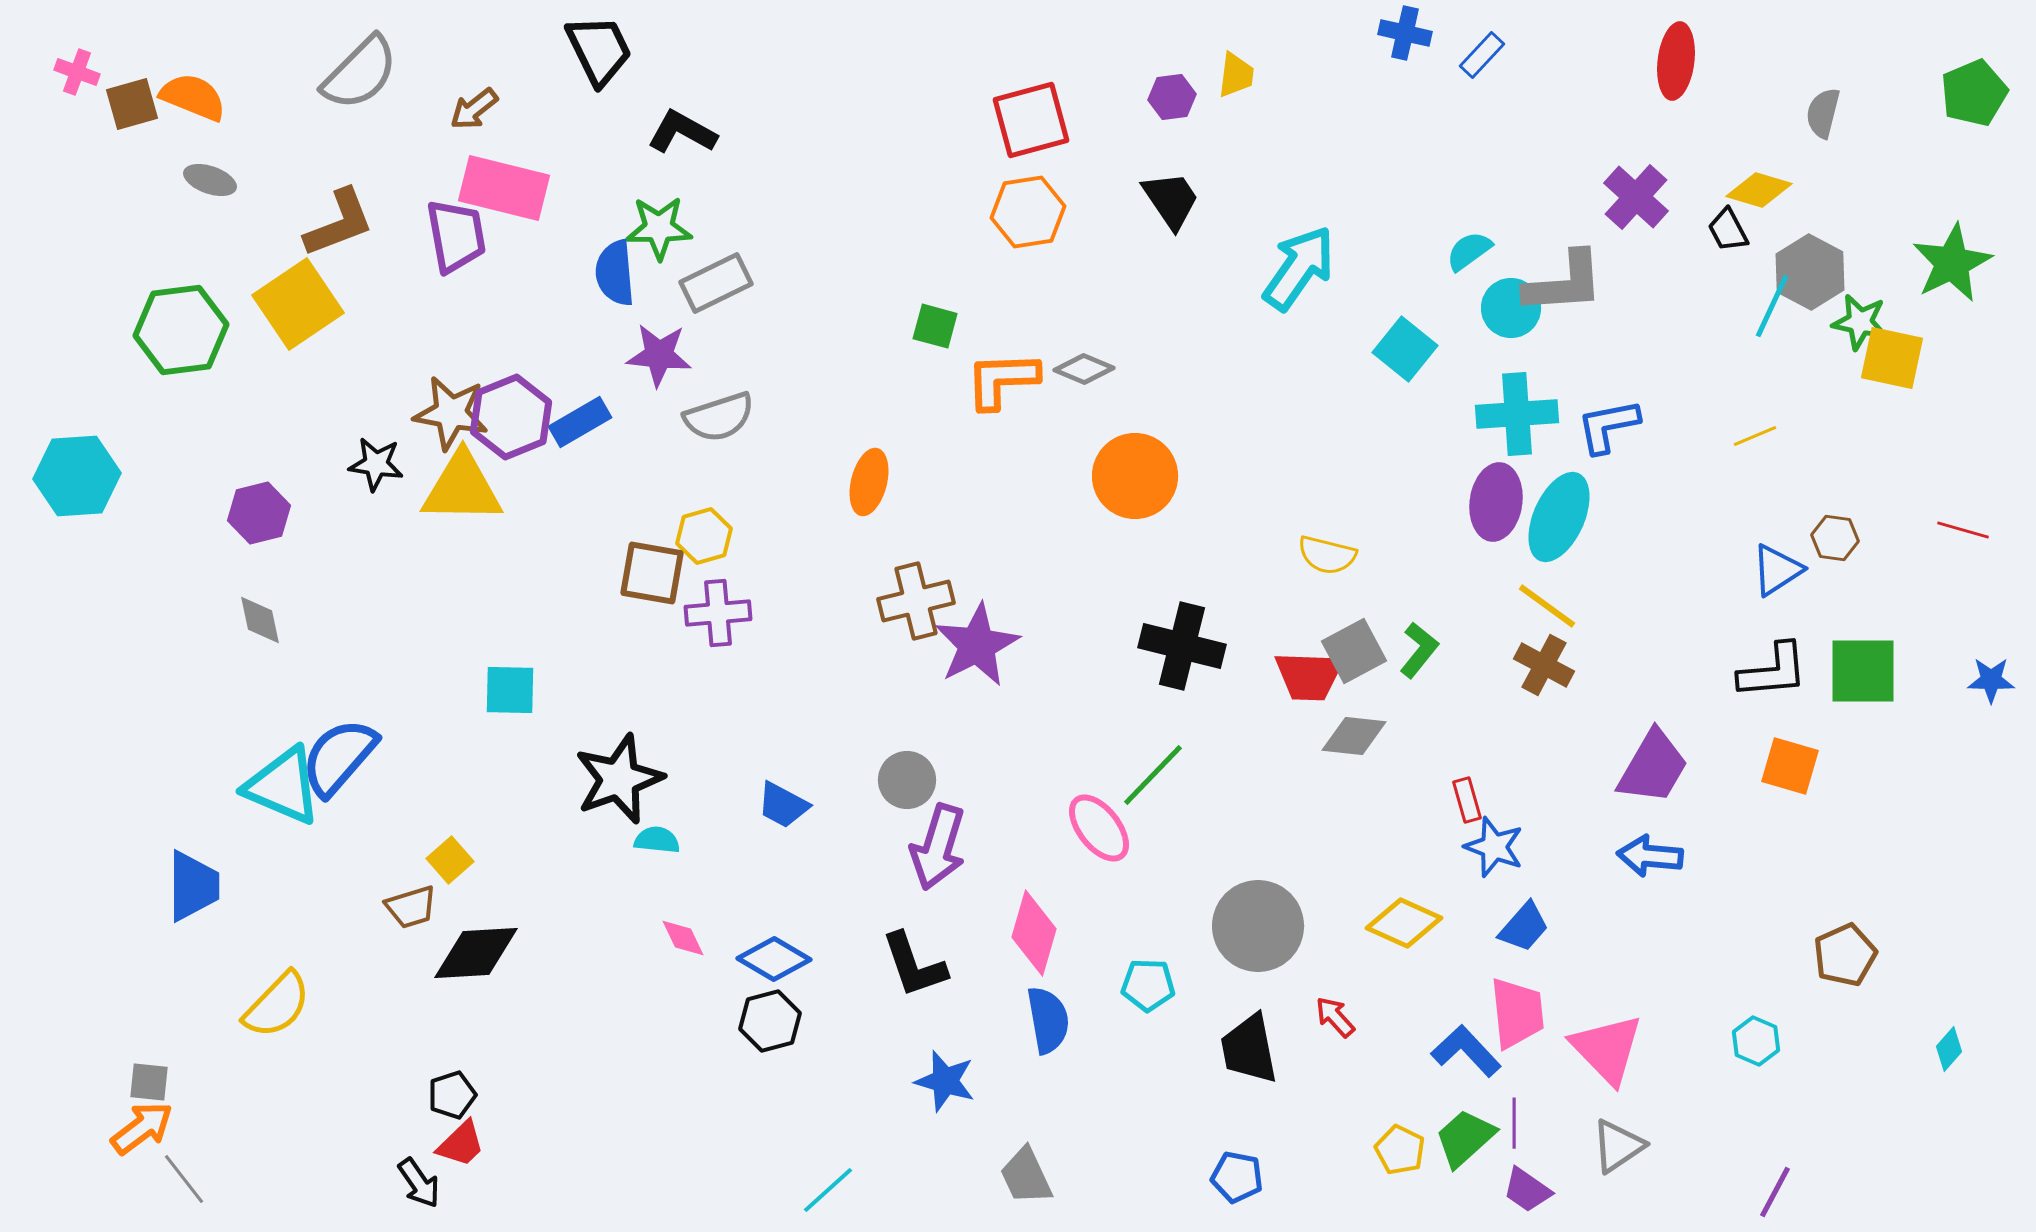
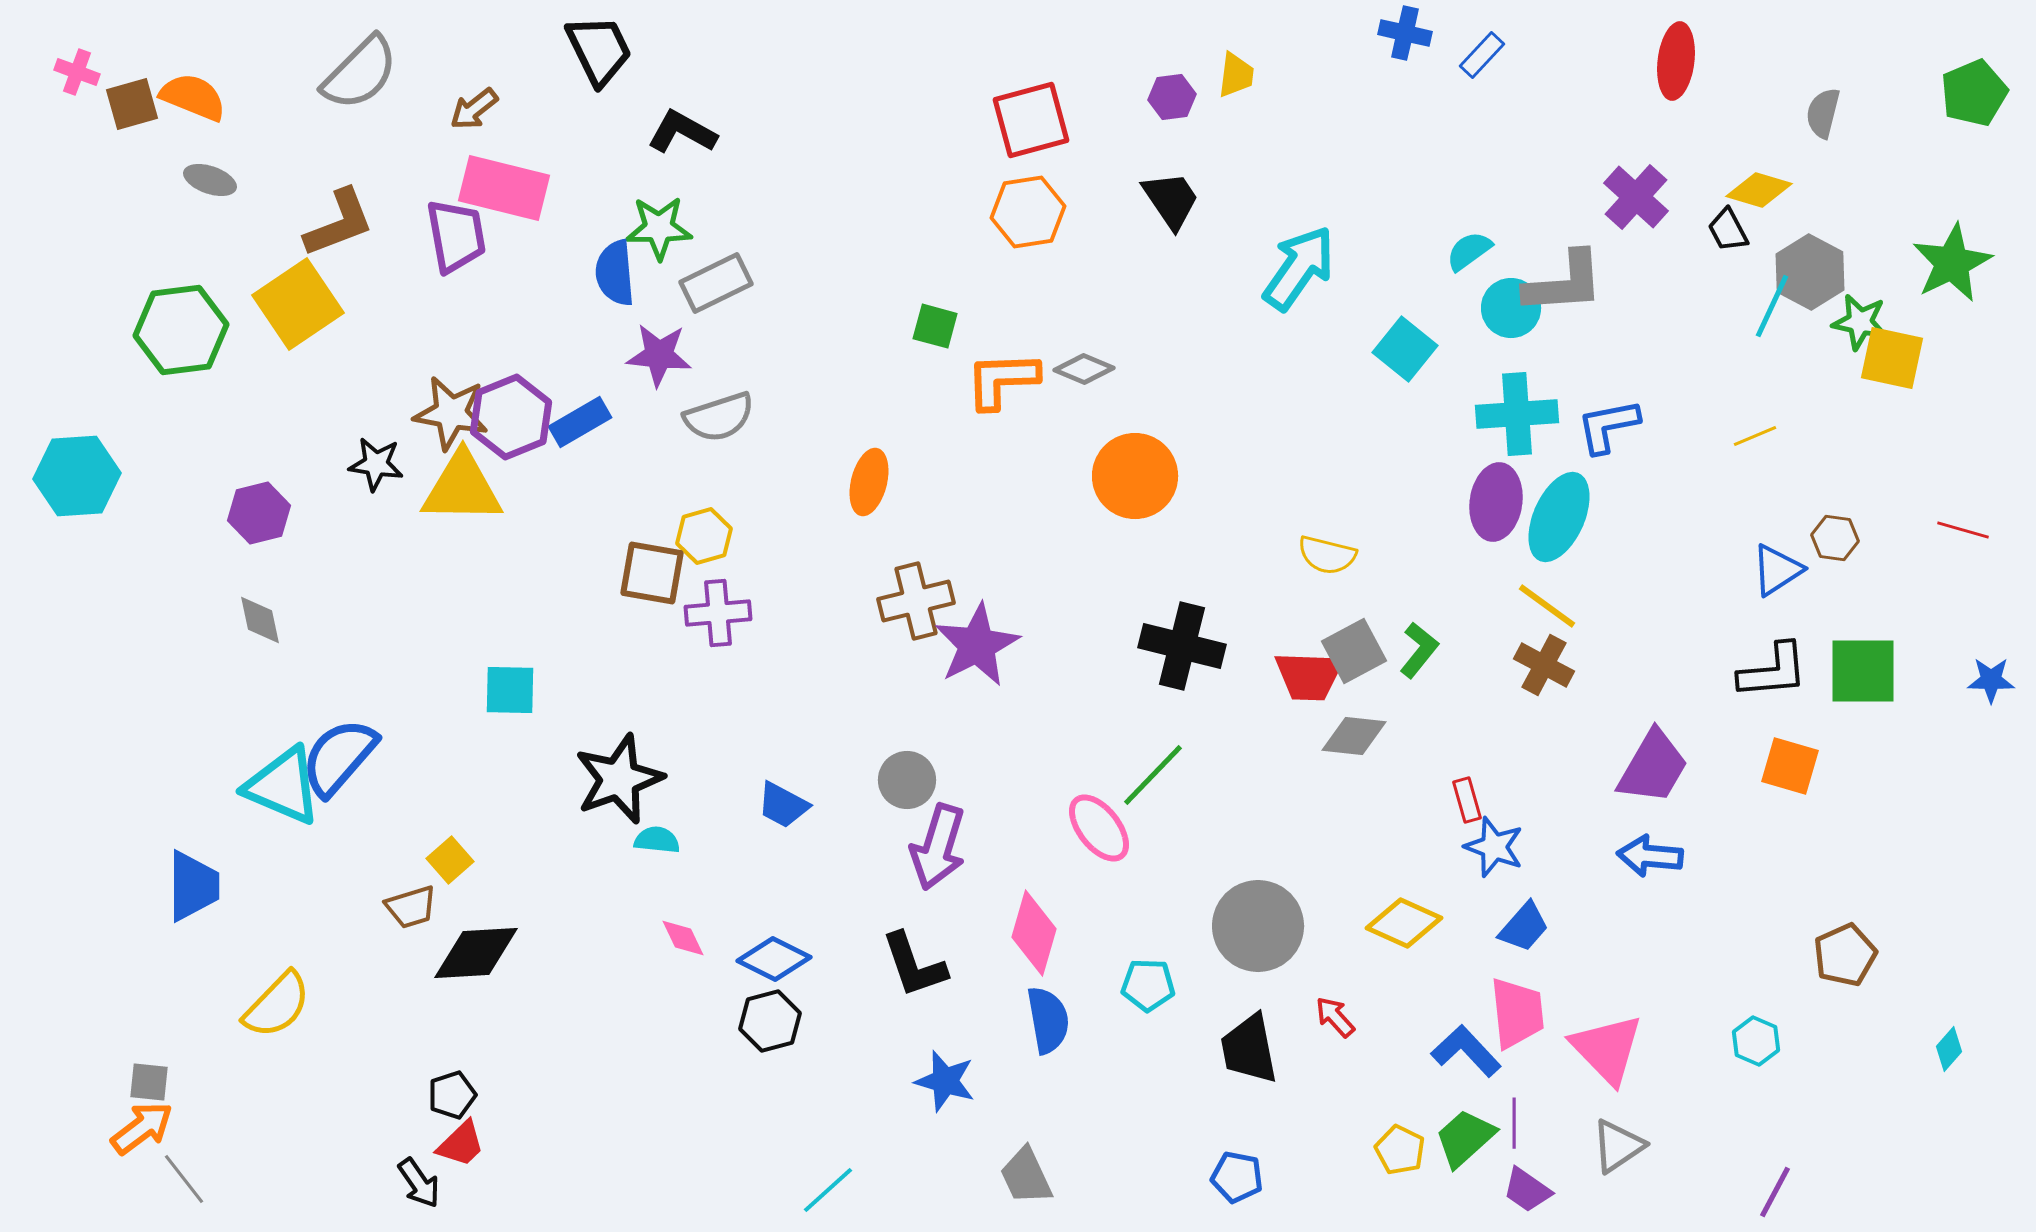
blue diamond at (774, 959): rotated 4 degrees counterclockwise
